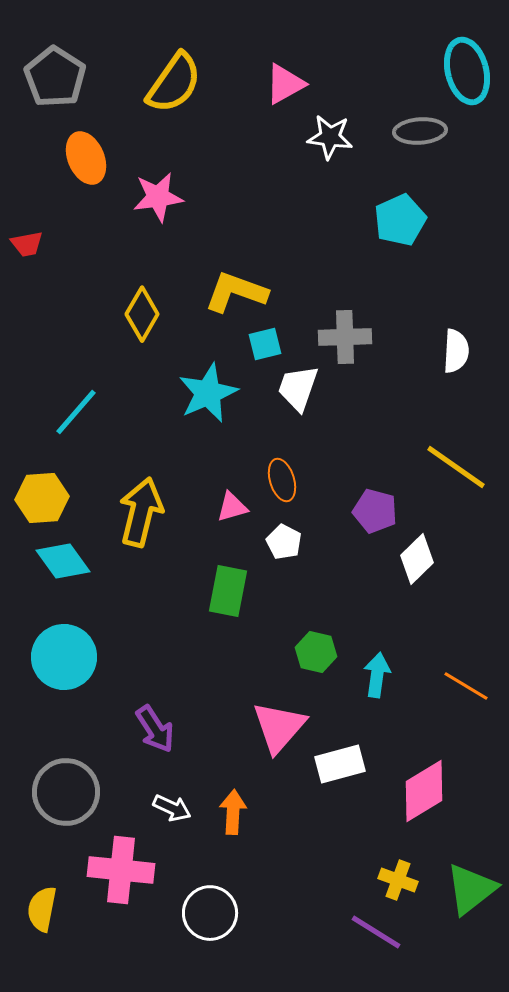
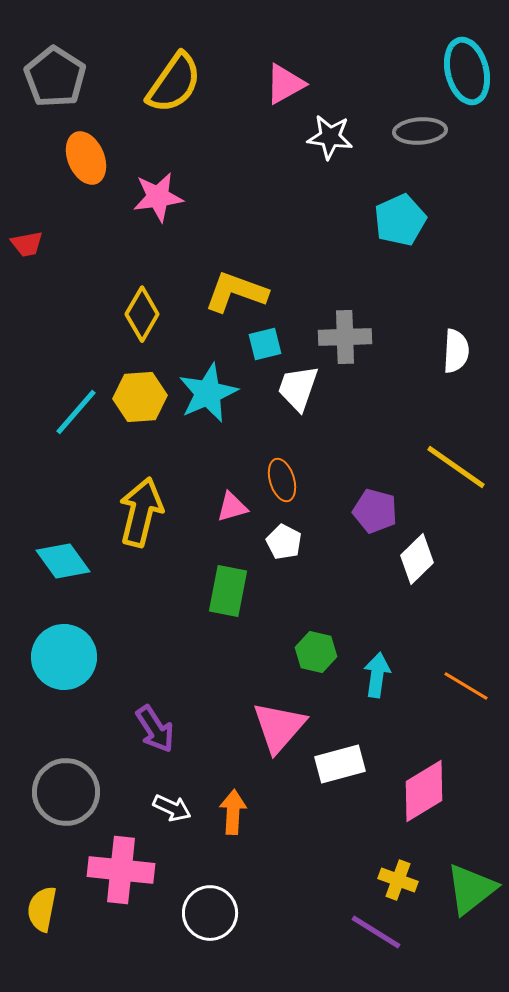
yellow hexagon at (42, 498): moved 98 px right, 101 px up
